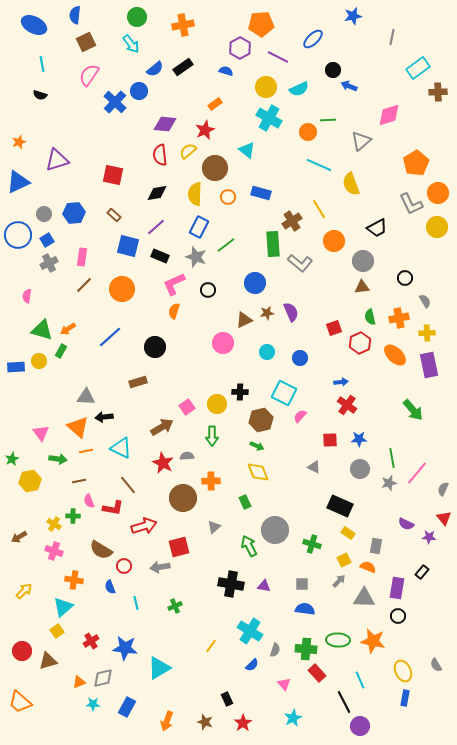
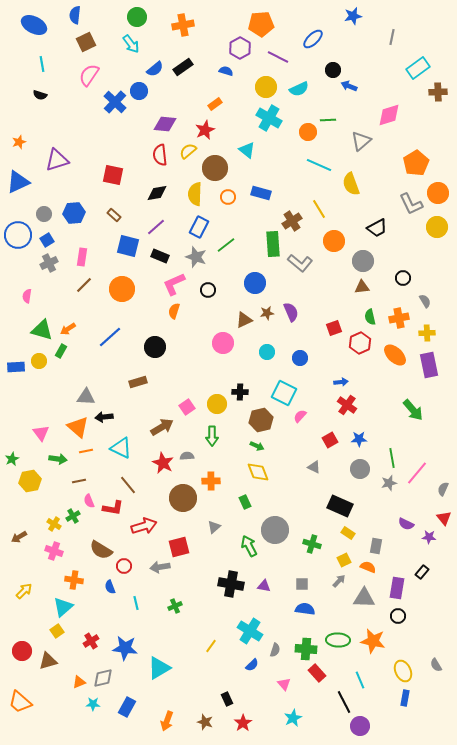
black circle at (405, 278): moved 2 px left
red square at (330, 440): rotated 28 degrees counterclockwise
green cross at (73, 516): rotated 32 degrees counterclockwise
